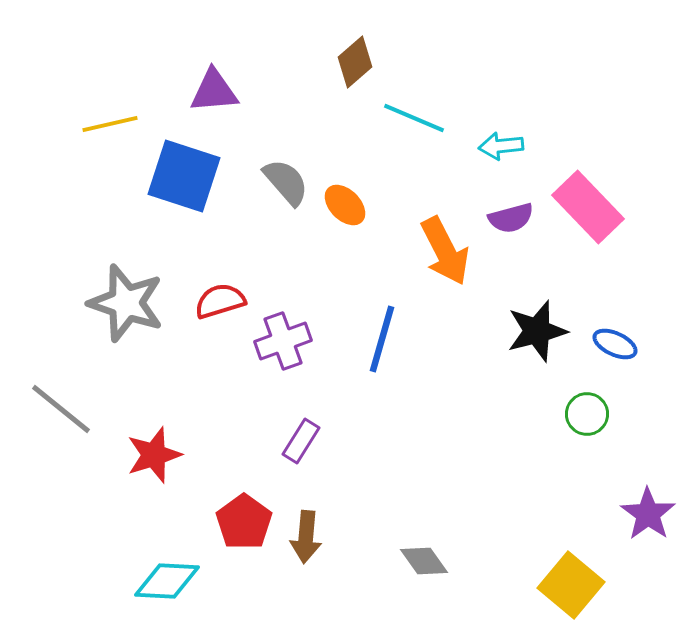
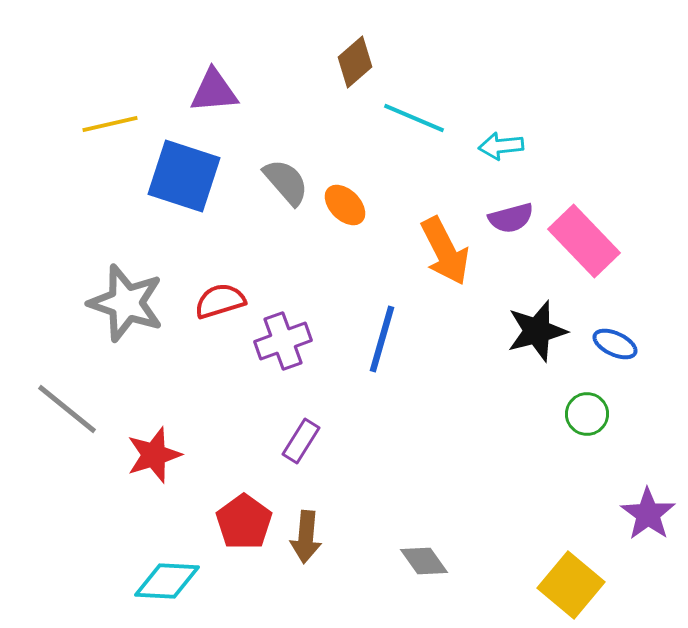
pink rectangle: moved 4 px left, 34 px down
gray line: moved 6 px right
